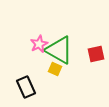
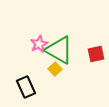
yellow square: rotated 24 degrees clockwise
